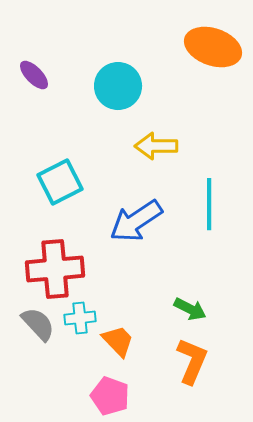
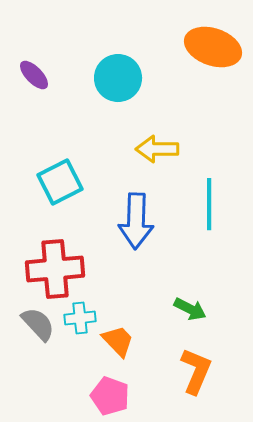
cyan circle: moved 8 px up
yellow arrow: moved 1 px right, 3 px down
blue arrow: rotated 54 degrees counterclockwise
orange L-shape: moved 4 px right, 10 px down
